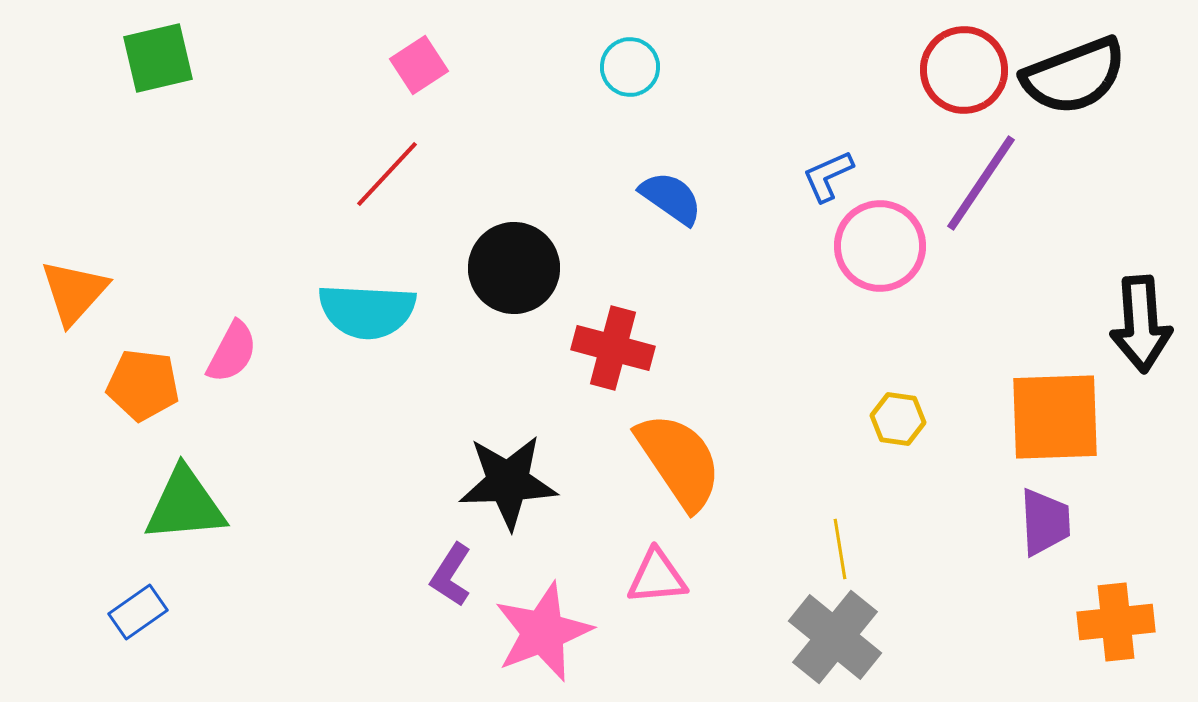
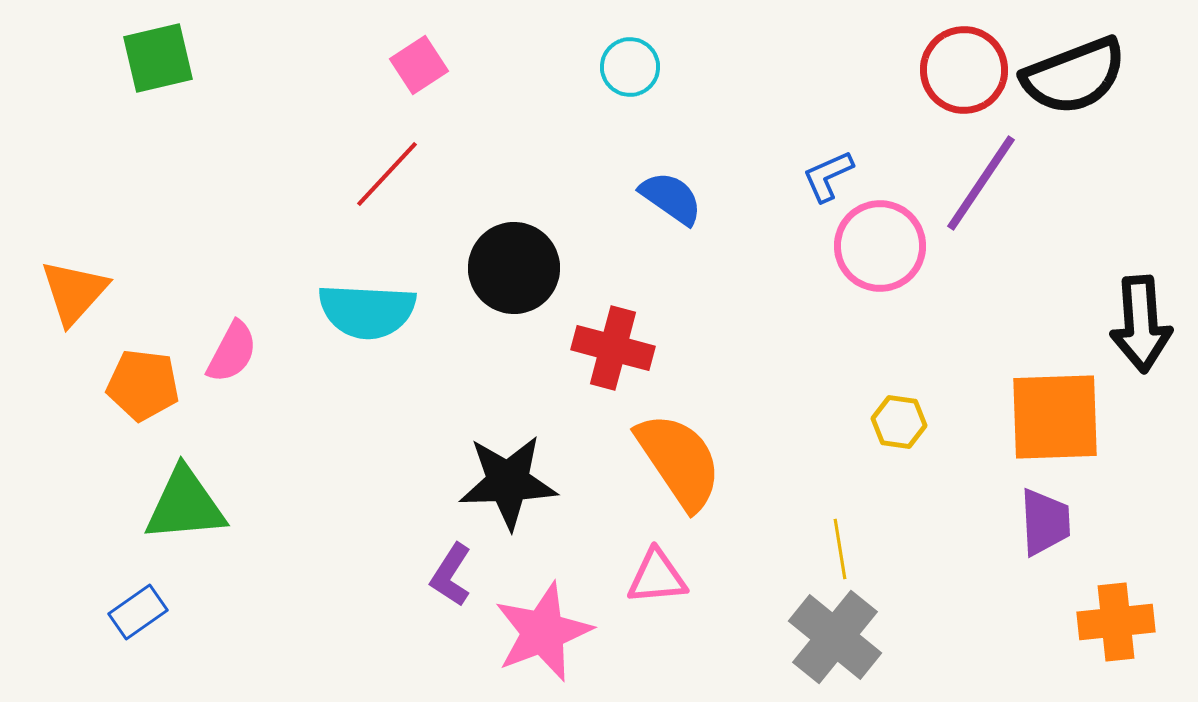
yellow hexagon: moved 1 px right, 3 px down
